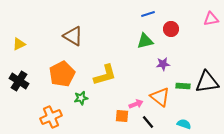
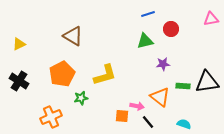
pink arrow: moved 1 px right, 2 px down; rotated 32 degrees clockwise
